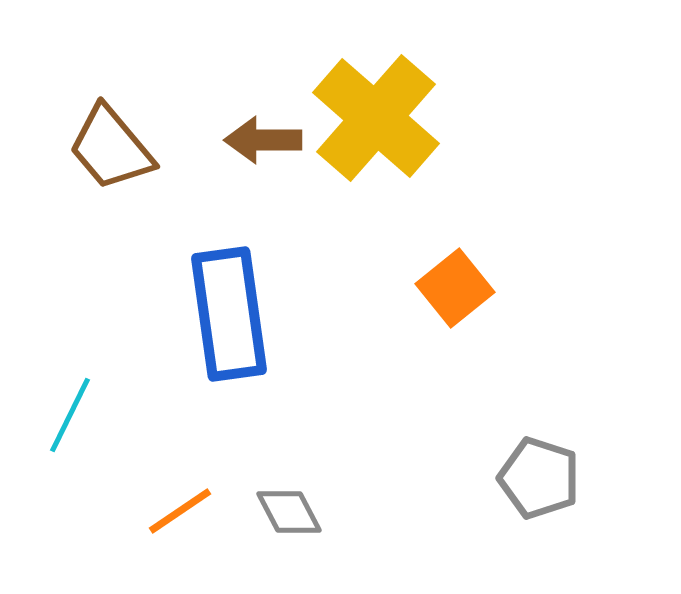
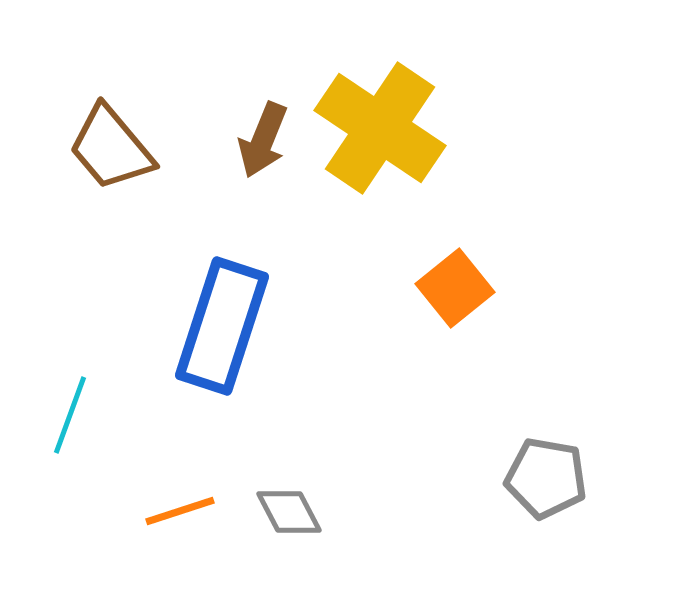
yellow cross: moved 4 px right, 10 px down; rotated 7 degrees counterclockwise
brown arrow: rotated 68 degrees counterclockwise
blue rectangle: moved 7 px left, 12 px down; rotated 26 degrees clockwise
cyan line: rotated 6 degrees counterclockwise
gray pentagon: moved 7 px right; rotated 8 degrees counterclockwise
orange line: rotated 16 degrees clockwise
